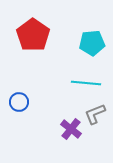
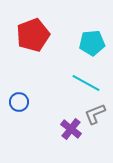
red pentagon: rotated 16 degrees clockwise
cyan line: rotated 24 degrees clockwise
